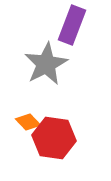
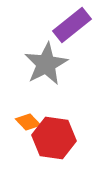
purple rectangle: rotated 30 degrees clockwise
